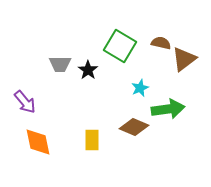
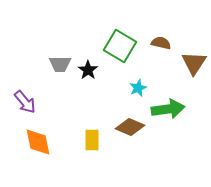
brown triangle: moved 10 px right, 4 px down; rotated 20 degrees counterclockwise
cyan star: moved 2 px left
brown diamond: moved 4 px left
